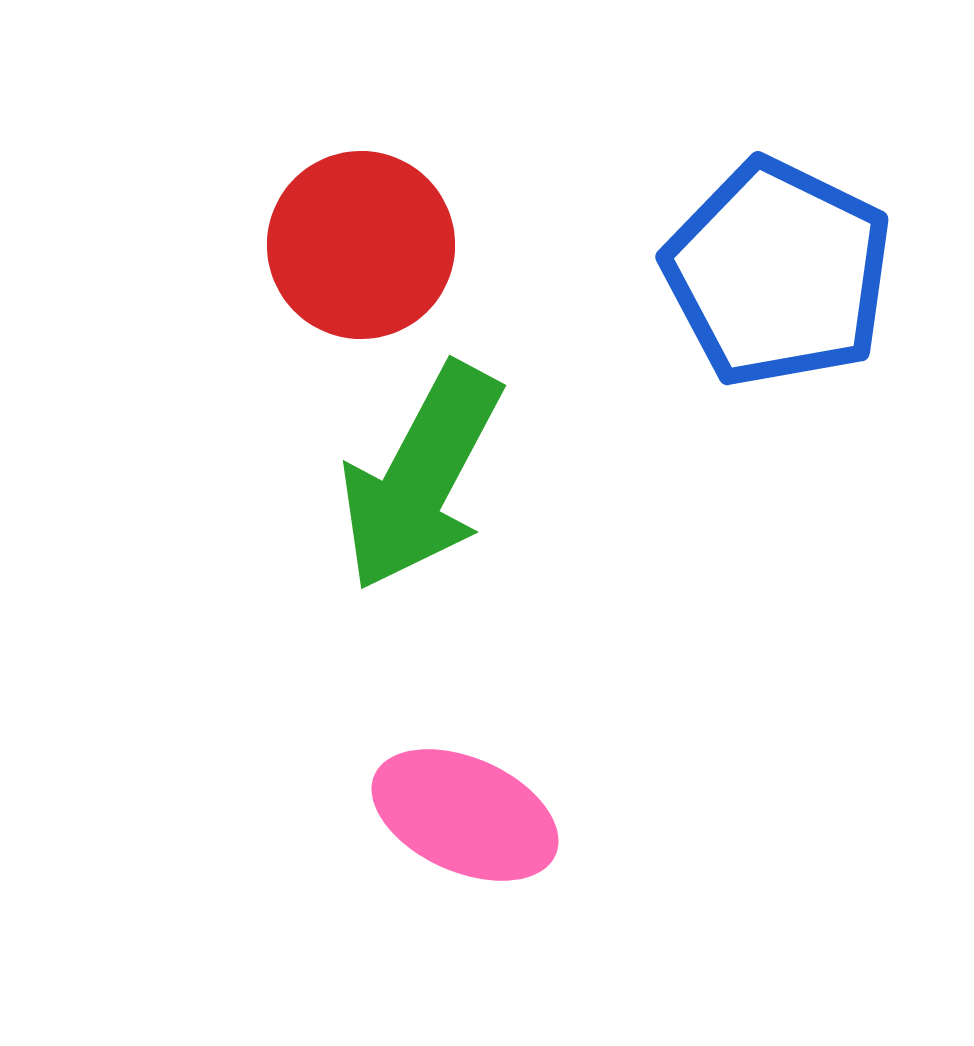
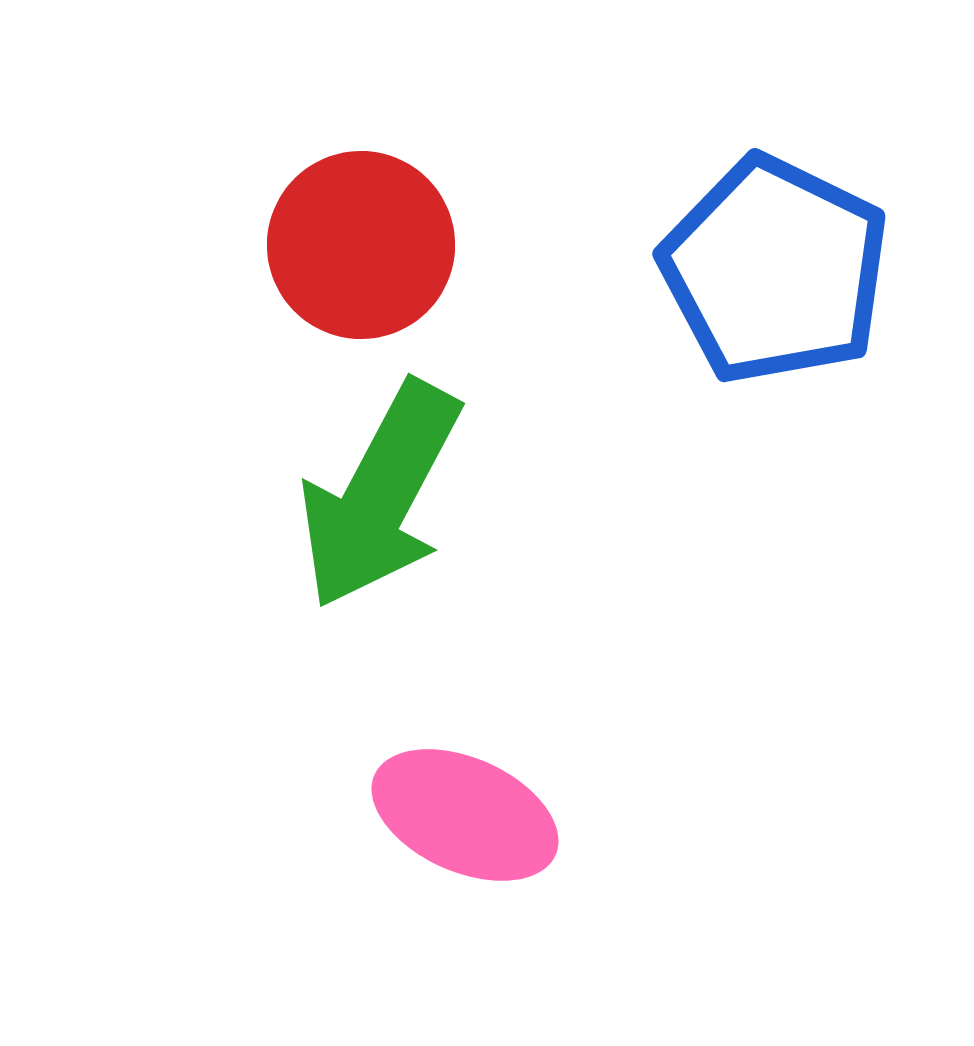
blue pentagon: moved 3 px left, 3 px up
green arrow: moved 41 px left, 18 px down
